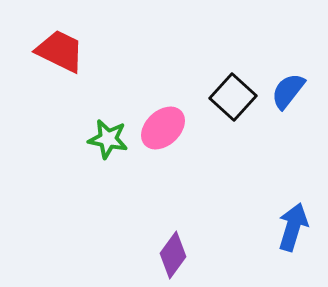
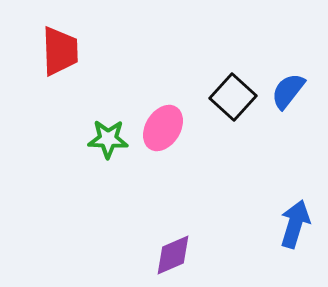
red trapezoid: rotated 62 degrees clockwise
pink ellipse: rotated 15 degrees counterclockwise
green star: rotated 9 degrees counterclockwise
blue arrow: moved 2 px right, 3 px up
purple diamond: rotated 30 degrees clockwise
